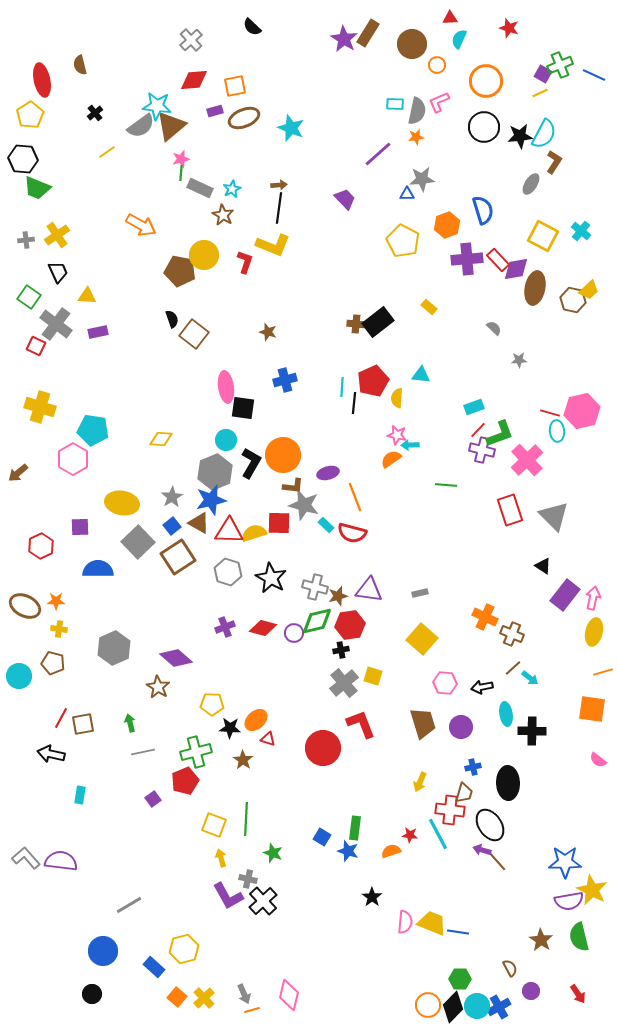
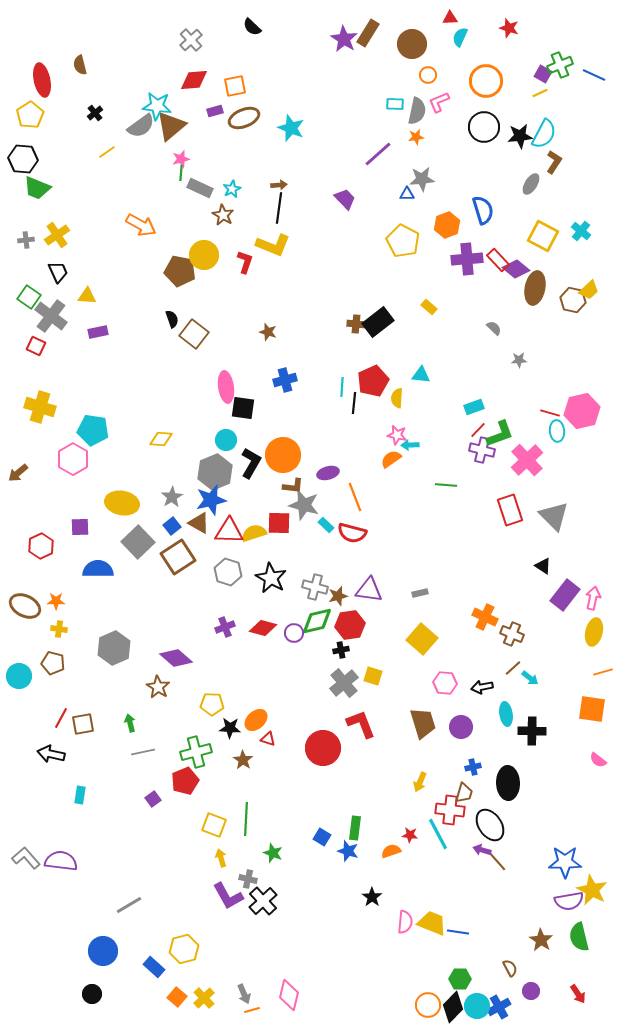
cyan semicircle at (459, 39): moved 1 px right, 2 px up
orange circle at (437, 65): moved 9 px left, 10 px down
purple diamond at (516, 269): rotated 48 degrees clockwise
gray cross at (56, 324): moved 5 px left, 8 px up
